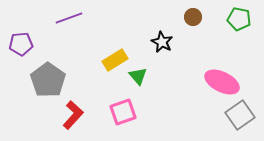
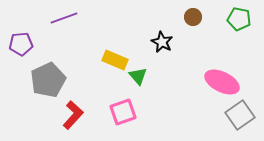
purple line: moved 5 px left
yellow rectangle: rotated 55 degrees clockwise
gray pentagon: rotated 12 degrees clockwise
